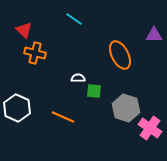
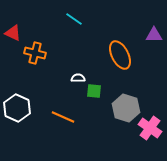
red triangle: moved 11 px left, 3 px down; rotated 18 degrees counterclockwise
